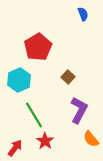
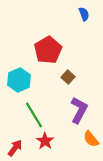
blue semicircle: moved 1 px right
red pentagon: moved 10 px right, 3 px down
